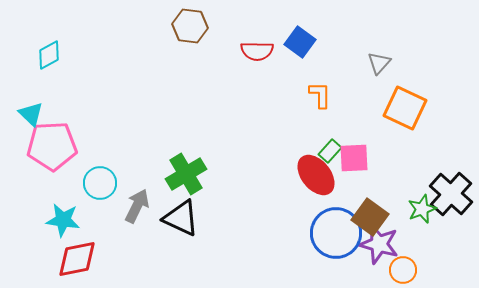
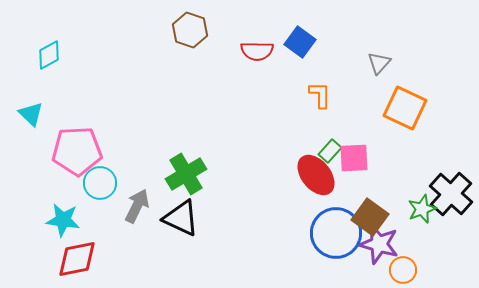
brown hexagon: moved 4 px down; rotated 12 degrees clockwise
pink pentagon: moved 25 px right, 5 px down
